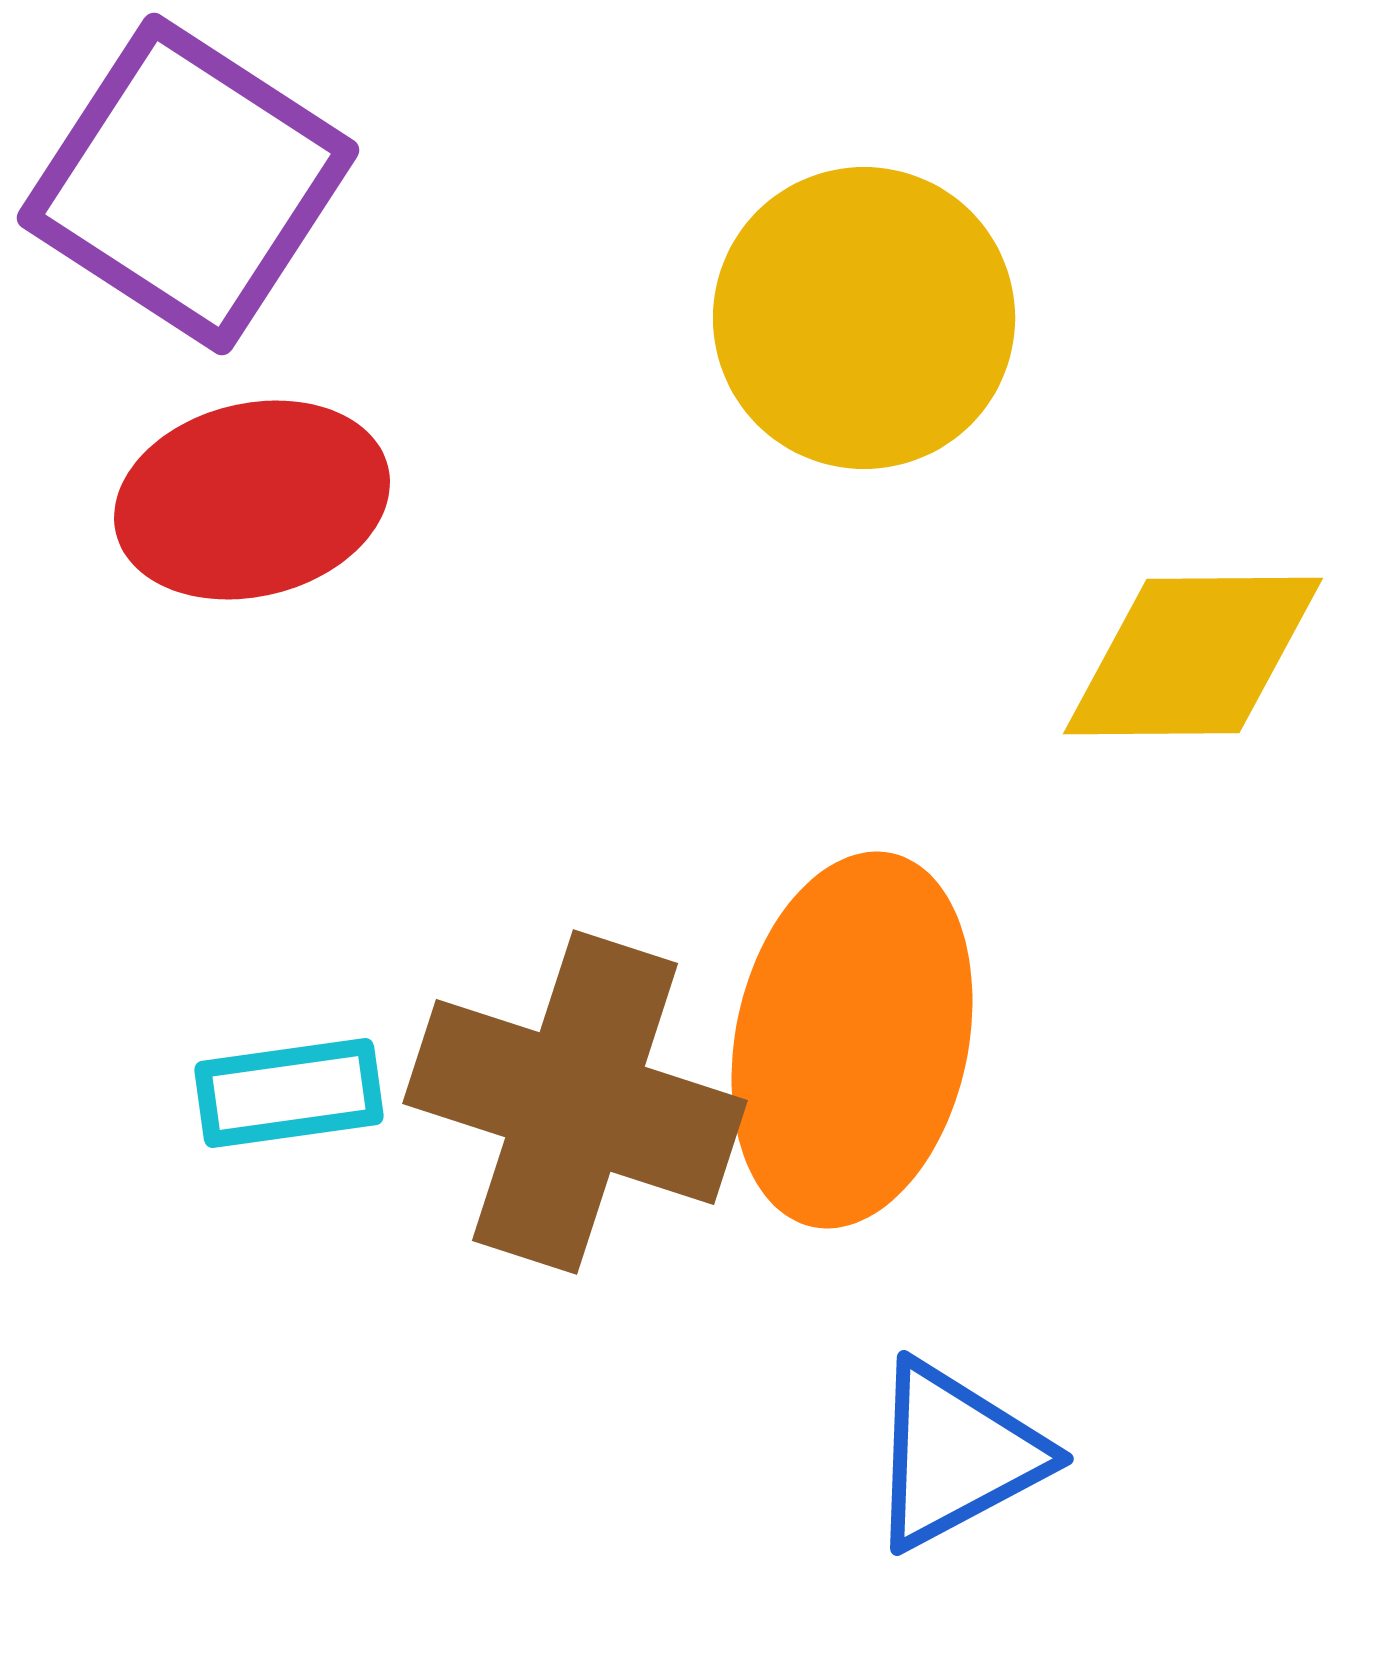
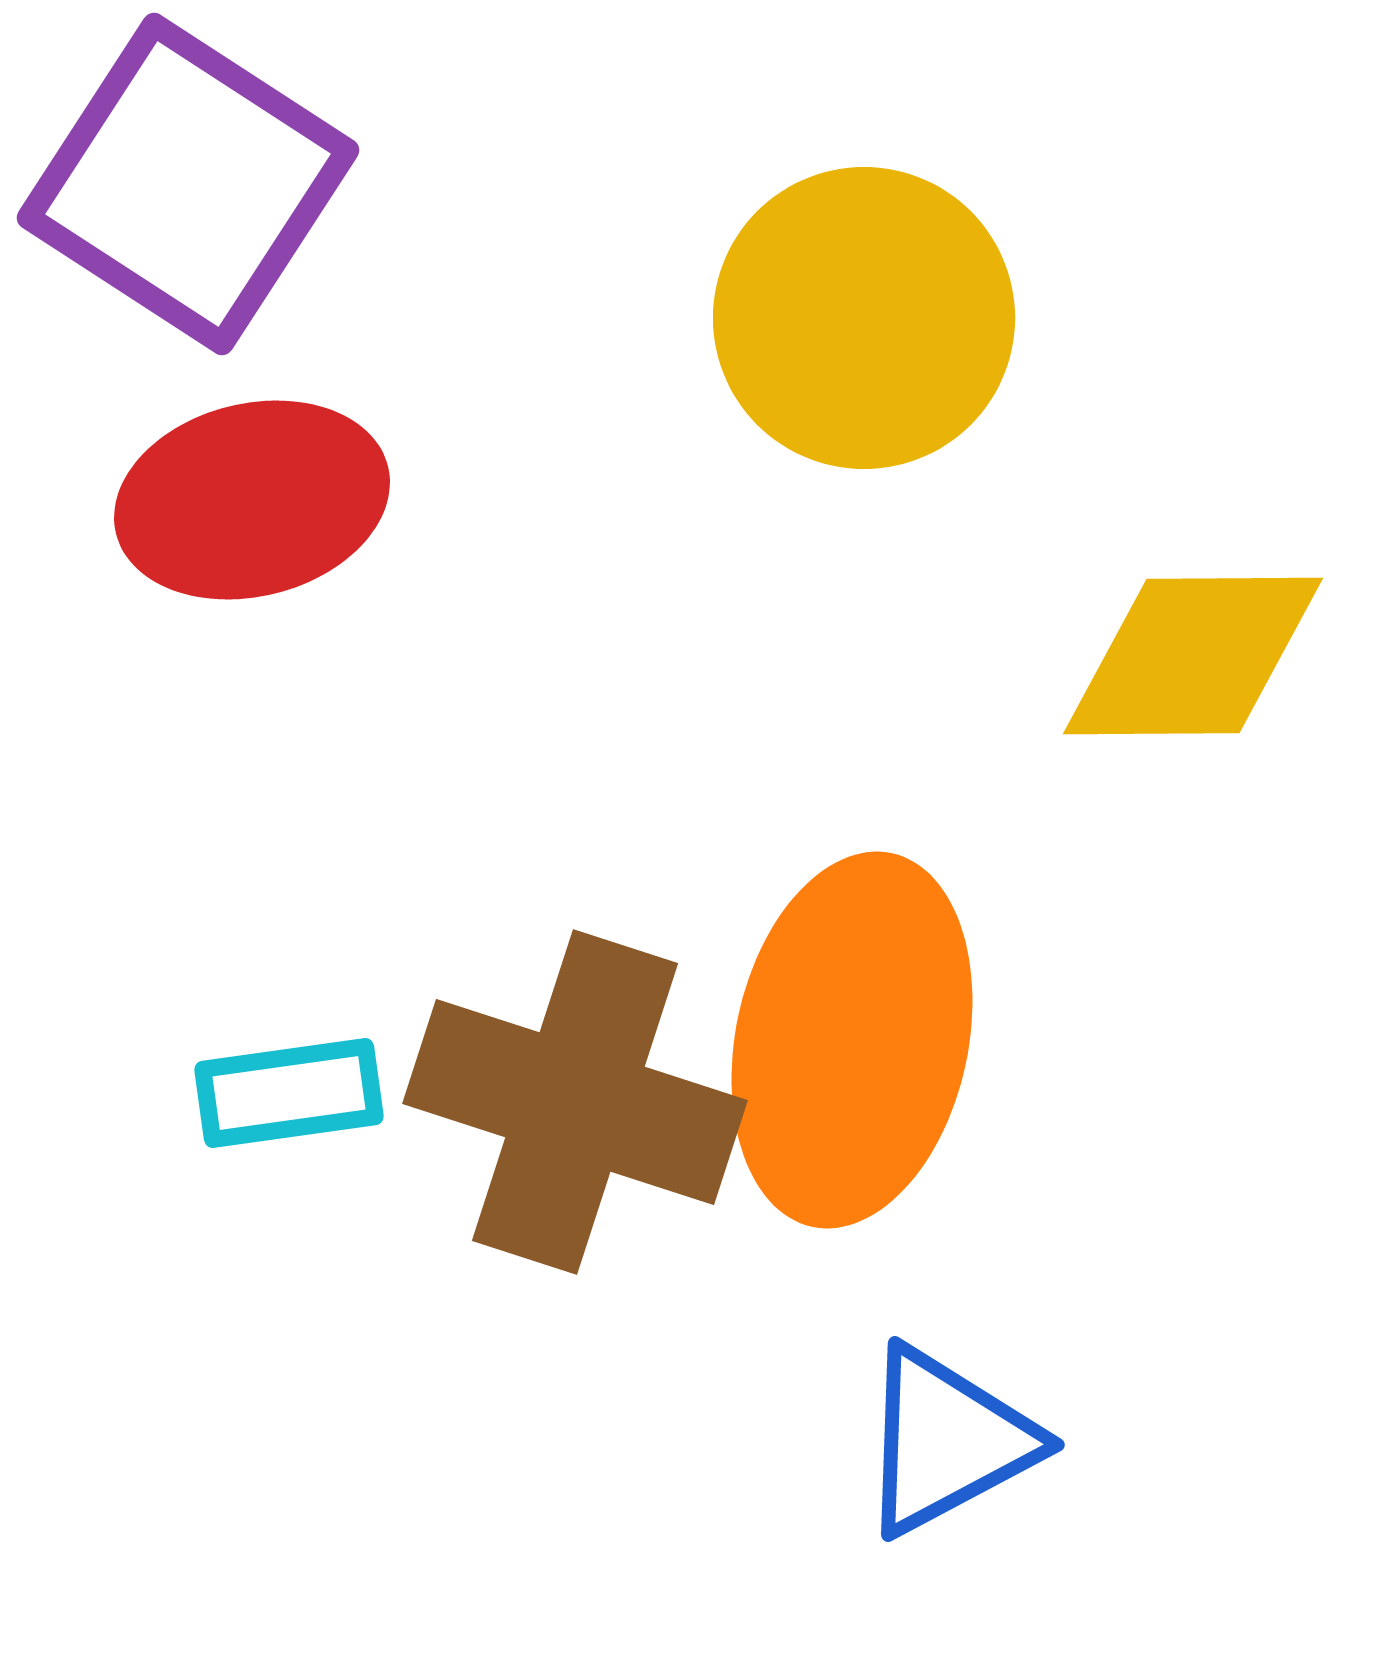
blue triangle: moved 9 px left, 14 px up
